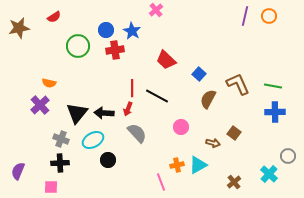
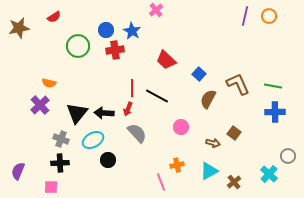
cyan triangle: moved 11 px right, 6 px down
